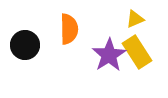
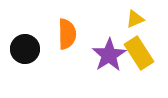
orange semicircle: moved 2 px left, 5 px down
black circle: moved 4 px down
yellow rectangle: moved 2 px right, 1 px down
